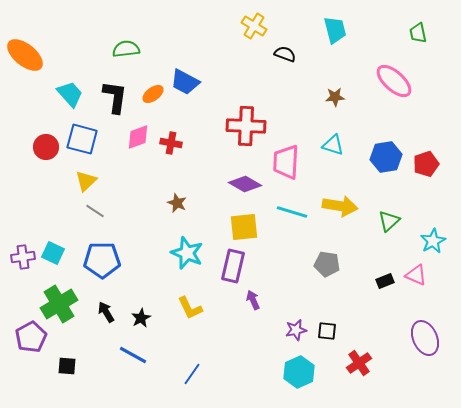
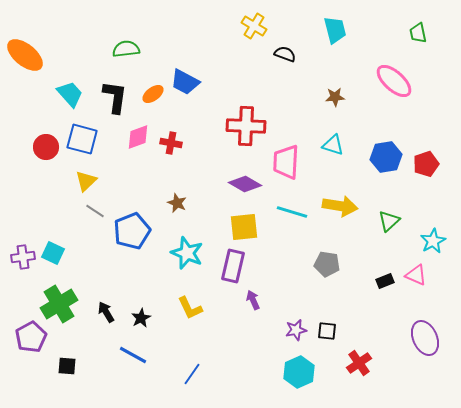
blue pentagon at (102, 260): moved 30 px right, 29 px up; rotated 21 degrees counterclockwise
